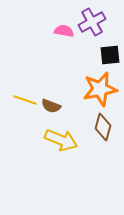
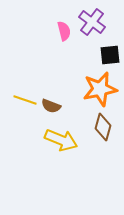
purple cross: rotated 24 degrees counterclockwise
pink semicircle: rotated 66 degrees clockwise
